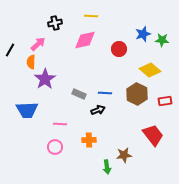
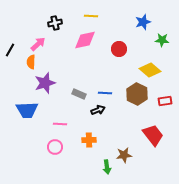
blue star: moved 12 px up
purple star: moved 4 px down; rotated 15 degrees clockwise
